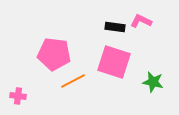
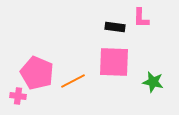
pink L-shape: moved 3 px up; rotated 115 degrees counterclockwise
pink pentagon: moved 17 px left, 19 px down; rotated 16 degrees clockwise
pink square: rotated 16 degrees counterclockwise
